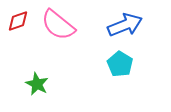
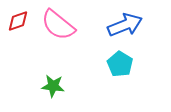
green star: moved 16 px right, 2 px down; rotated 20 degrees counterclockwise
